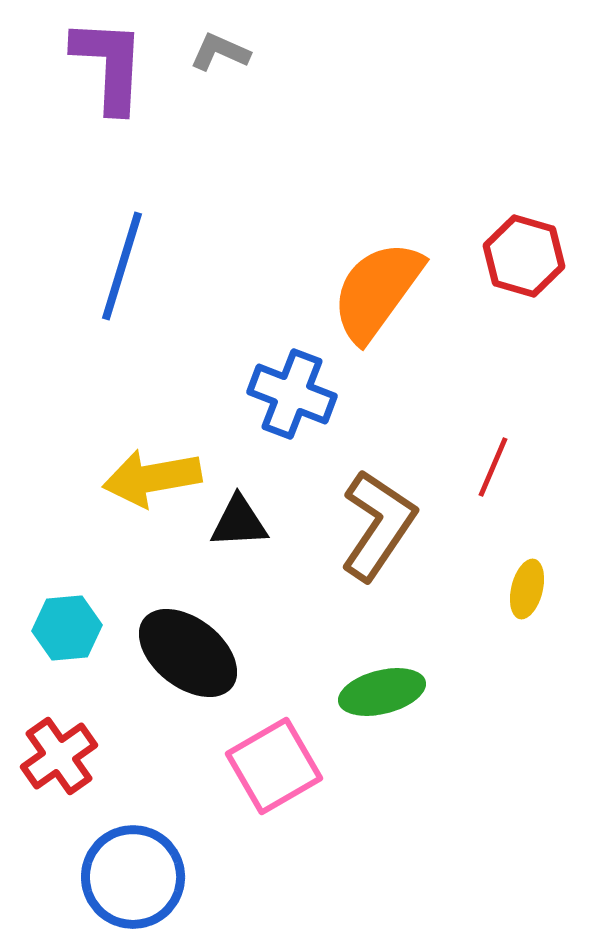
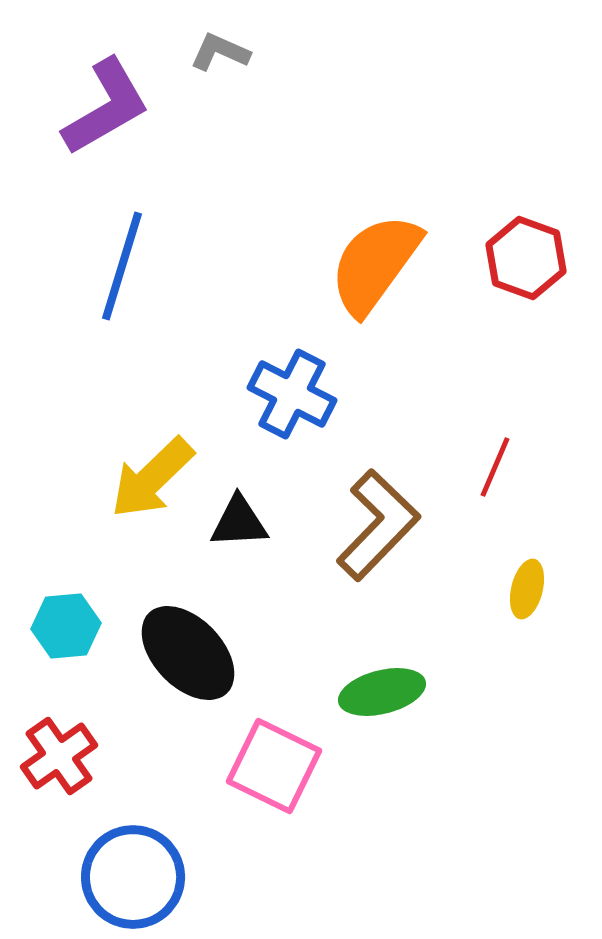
purple L-shape: moved 3 px left, 42 px down; rotated 57 degrees clockwise
red hexagon: moved 2 px right, 2 px down; rotated 4 degrees clockwise
orange semicircle: moved 2 px left, 27 px up
blue cross: rotated 6 degrees clockwise
red line: moved 2 px right
yellow arrow: rotated 34 degrees counterclockwise
brown L-shape: rotated 10 degrees clockwise
cyan hexagon: moved 1 px left, 2 px up
black ellipse: rotated 8 degrees clockwise
pink square: rotated 34 degrees counterclockwise
